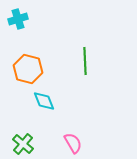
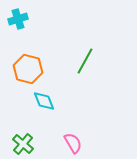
green line: rotated 32 degrees clockwise
